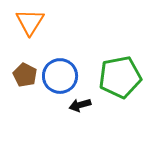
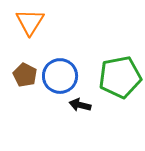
black arrow: rotated 30 degrees clockwise
